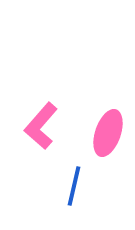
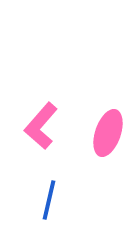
blue line: moved 25 px left, 14 px down
